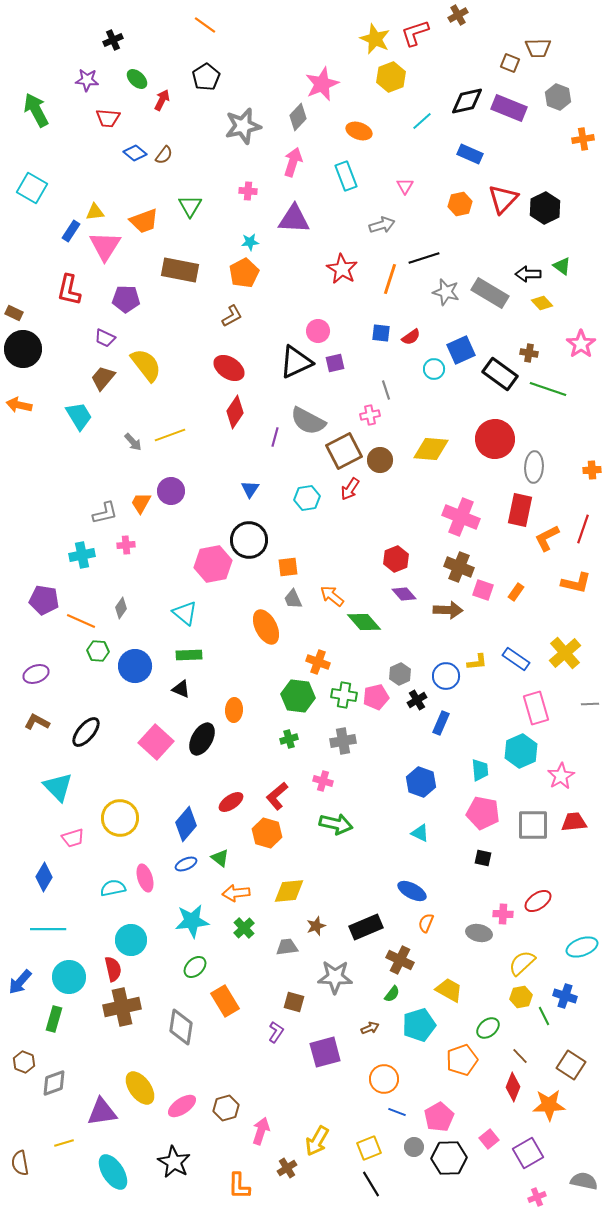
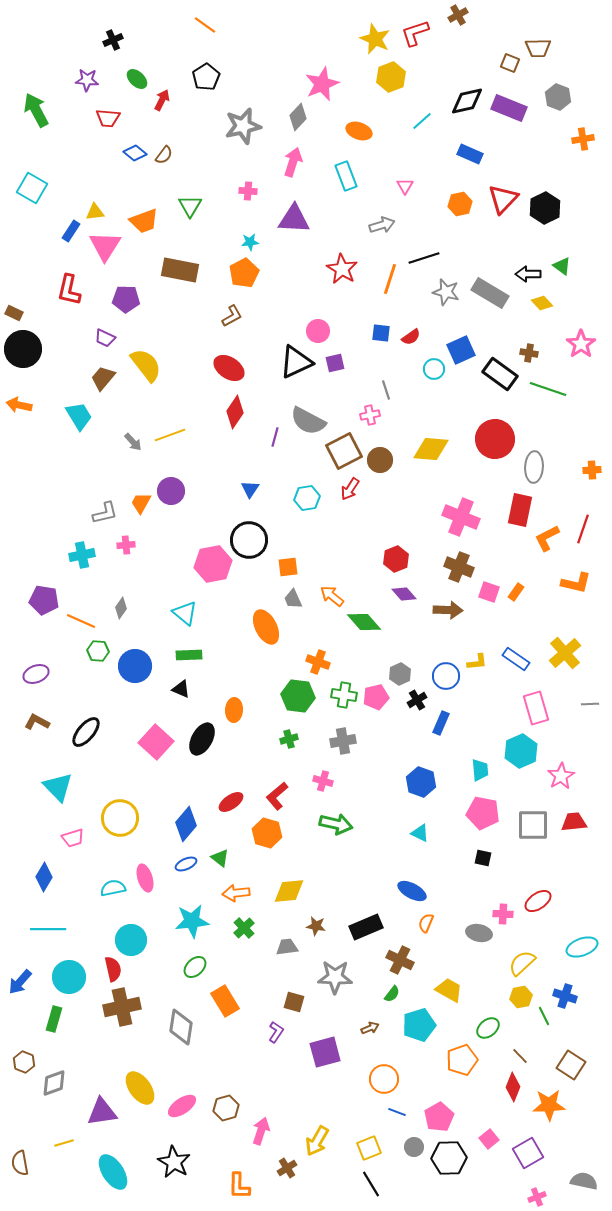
pink square at (483, 590): moved 6 px right, 2 px down
brown star at (316, 926): rotated 30 degrees clockwise
